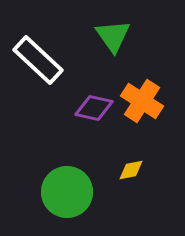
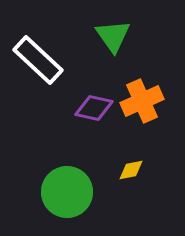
orange cross: rotated 33 degrees clockwise
